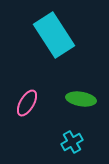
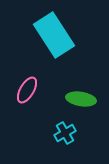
pink ellipse: moved 13 px up
cyan cross: moved 7 px left, 9 px up
